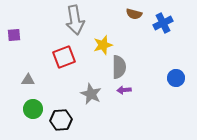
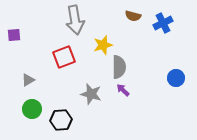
brown semicircle: moved 1 px left, 2 px down
gray triangle: rotated 32 degrees counterclockwise
purple arrow: moved 1 px left; rotated 48 degrees clockwise
gray star: rotated 10 degrees counterclockwise
green circle: moved 1 px left
